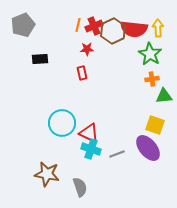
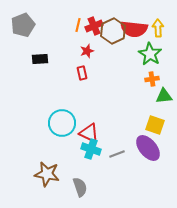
red star: moved 2 px down; rotated 16 degrees counterclockwise
